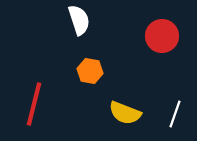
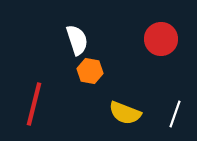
white semicircle: moved 2 px left, 20 px down
red circle: moved 1 px left, 3 px down
